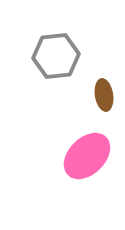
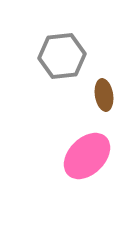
gray hexagon: moved 6 px right
